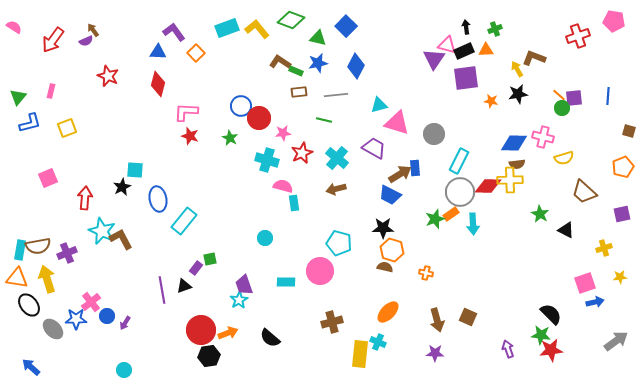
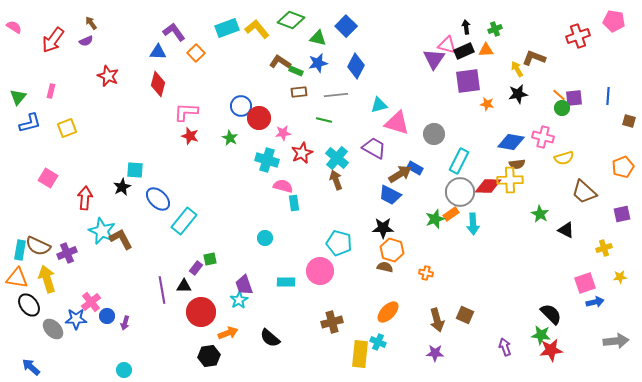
brown arrow at (93, 30): moved 2 px left, 7 px up
purple square at (466, 78): moved 2 px right, 3 px down
orange star at (491, 101): moved 4 px left, 3 px down
brown square at (629, 131): moved 10 px up
blue diamond at (514, 143): moved 3 px left, 1 px up; rotated 8 degrees clockwise
blue rectangle at (415, 168): rotated 56 degrees counterclockwise
pink square at (48, 178): rotated 36 degrees counterclockwise
brown arrow at (336, 189): moved 9 px up; rotated 84 degrees clockwise
blue ellipse at (158, 199): rotated 35 degrees counterclockwise
brown semicircle at (38, 246): rotated 35 degrees clockwise
black triangle at (184, 286): rotated 21 degrees clockwise
brown square at (468, 317): moved 3 px left, 2 px up
purple arrow at (125, 323): rotated 16 degrees counterclockwise
red circle at (201, 330): moved 18 px up
gray arrow at (616, 341): rotated 30 degrees clockwise
purple arrow at (508, 349): moved 3 px left, 2 px up
